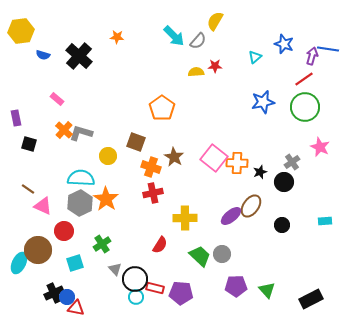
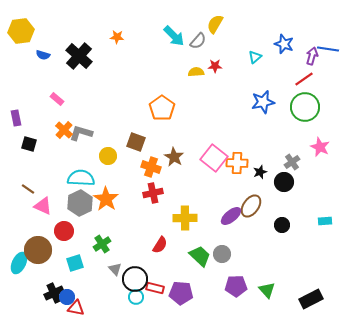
yellow semicircle at (215, 21): moved 3 px down
